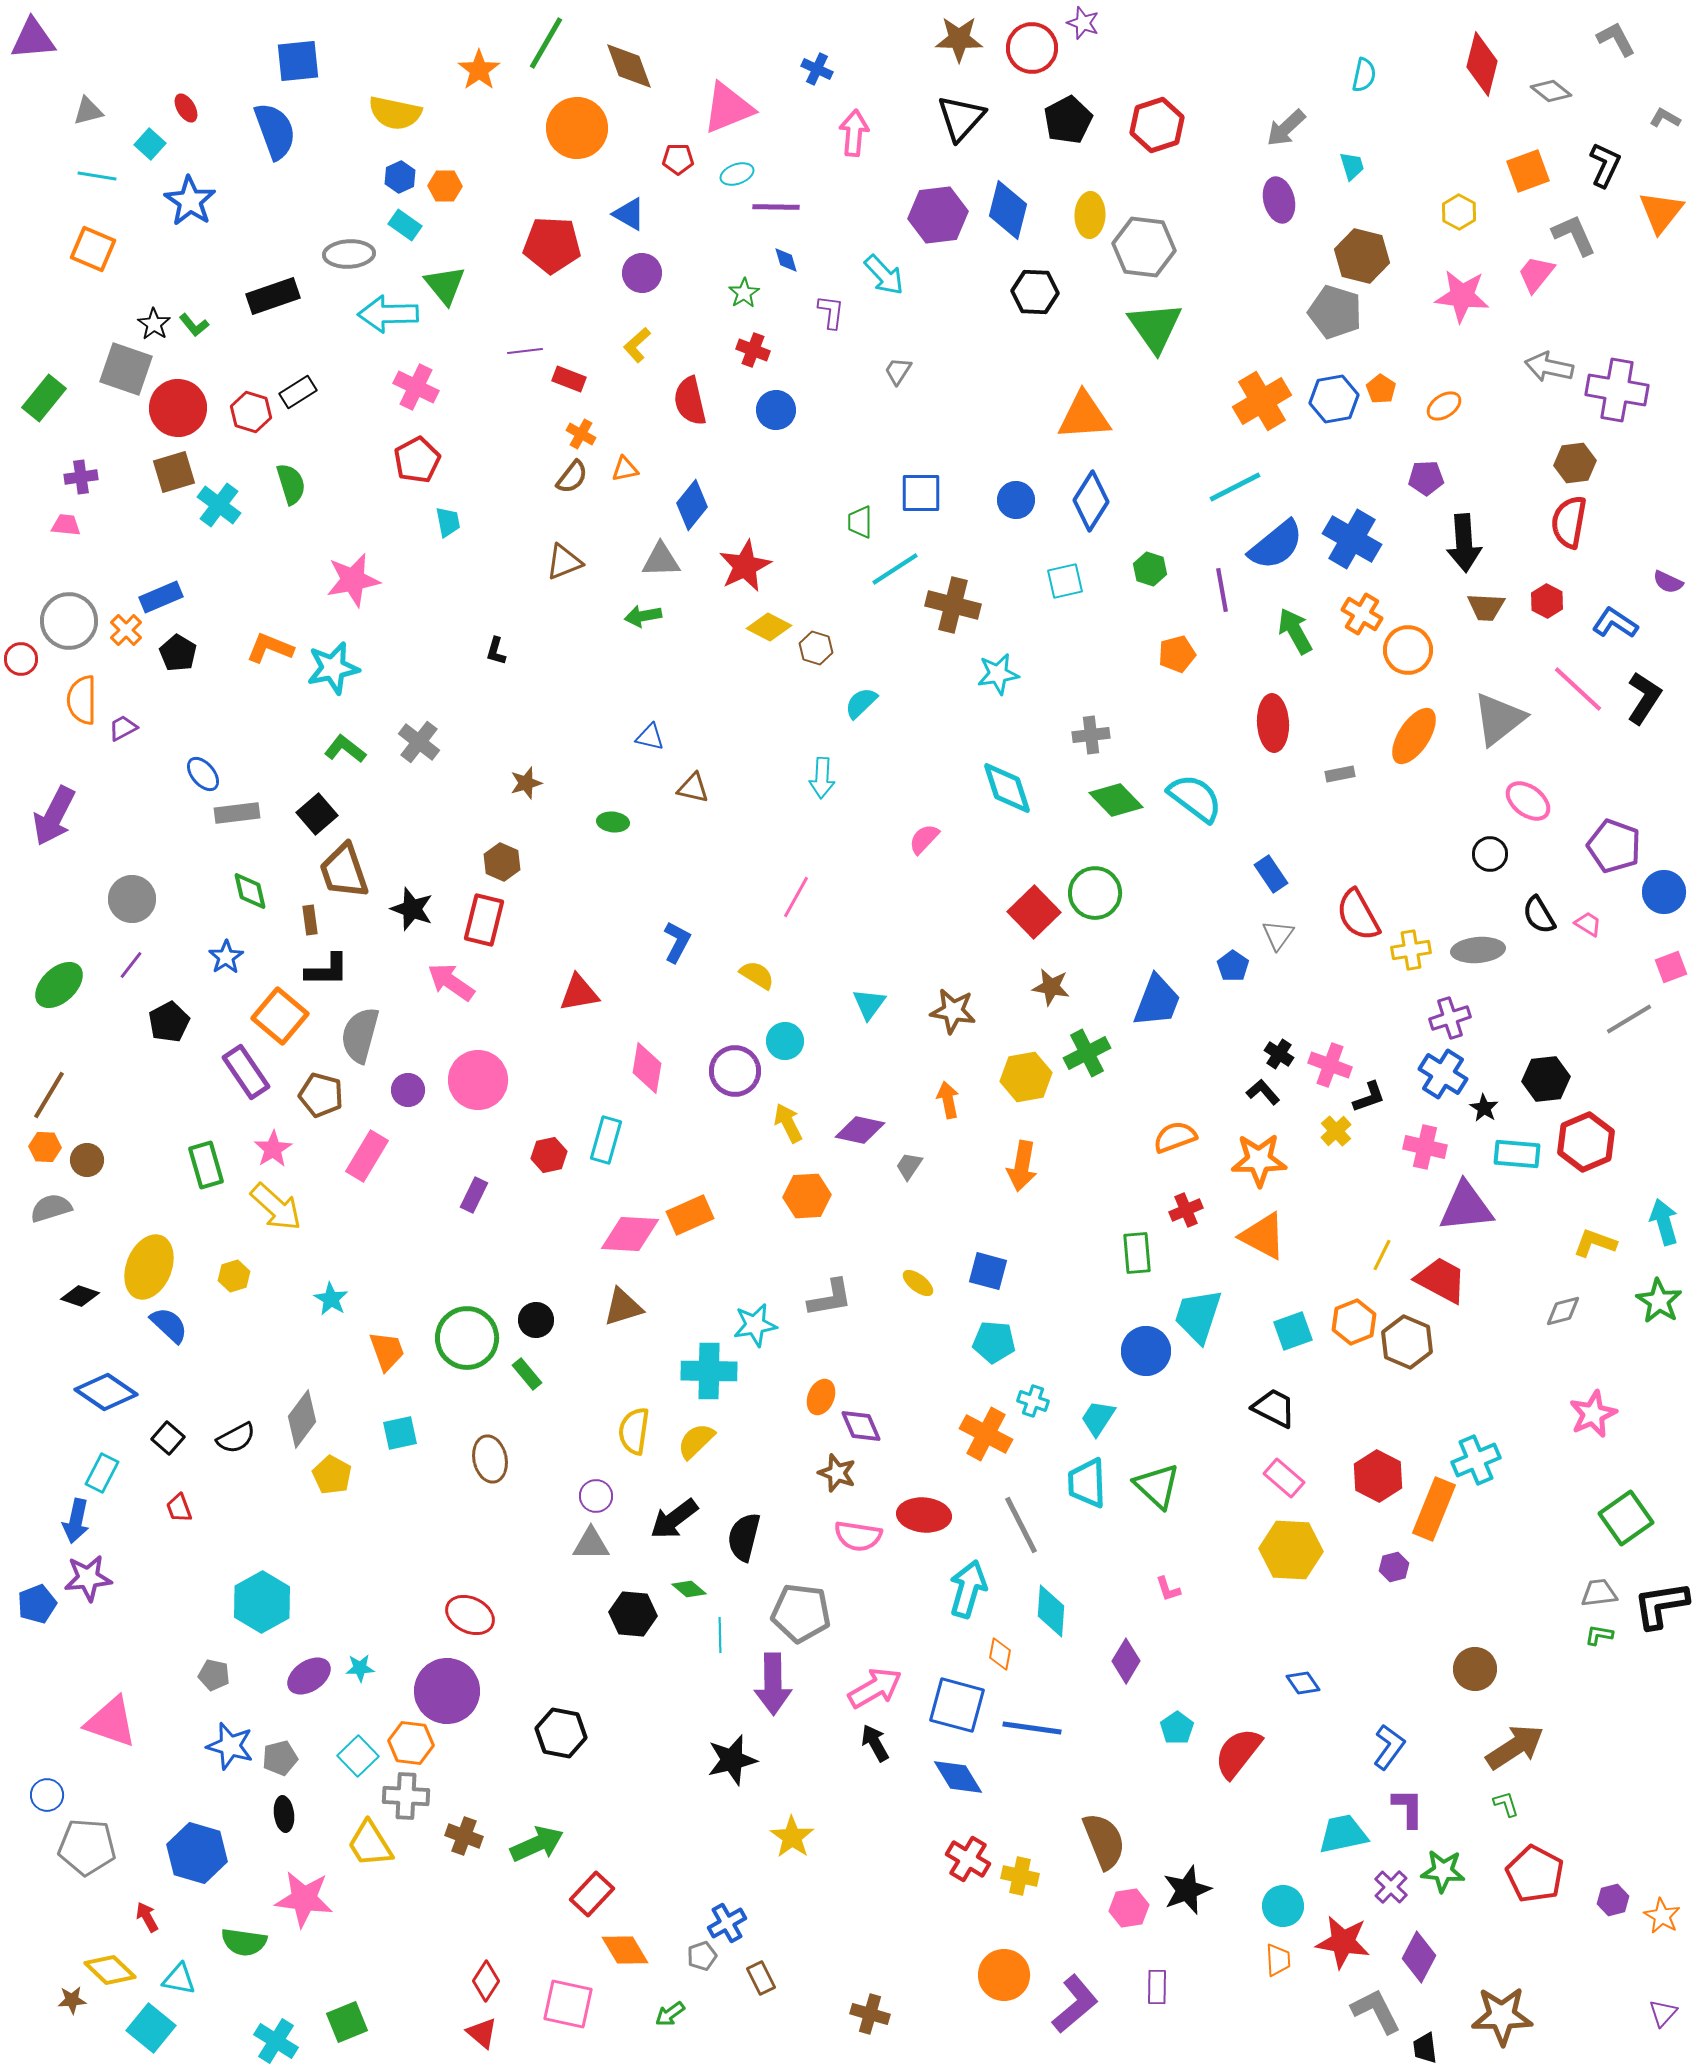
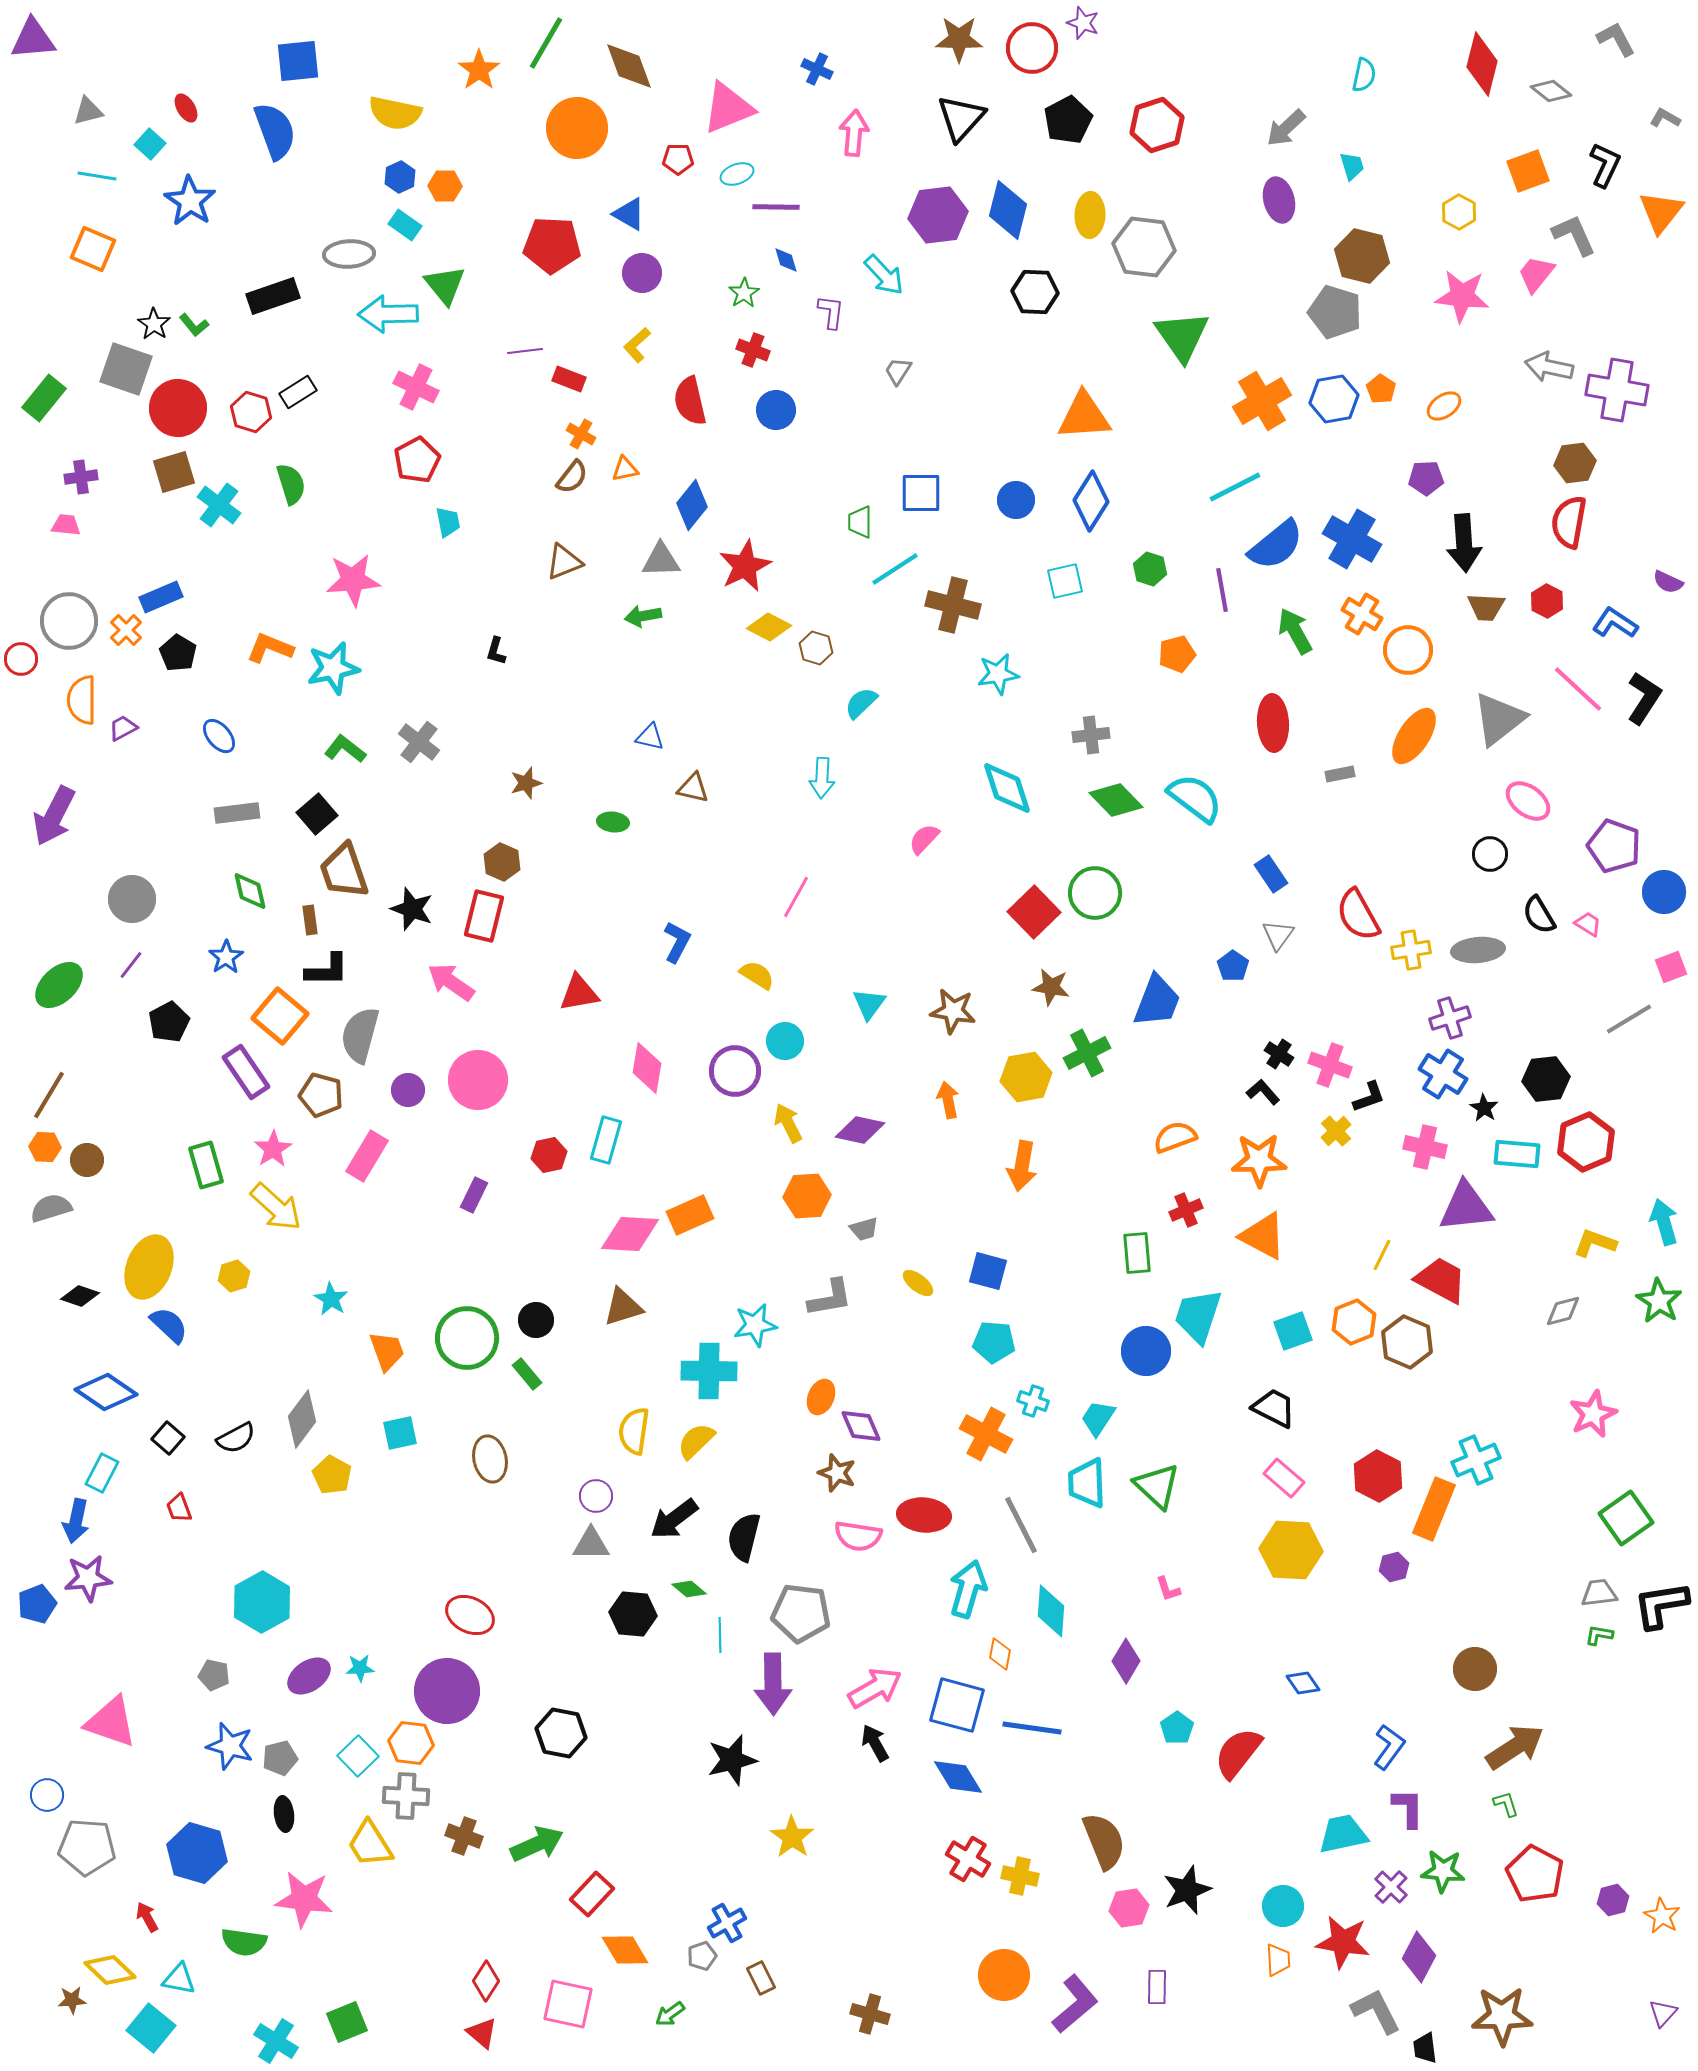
green triangle at (1155, 327): moved 27 px right, 9 px down
pink star at (353, 580): rotated 6 degrees clockwise
blue ellipse at (203, 774): moved 16 px right, 38 px up
red rectangle at (484, 920): moved 4 px up
gray trapezoid at (909, 1166): moved 45 px left, 63 px down; rotated 140 degrees counterclockwise
